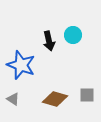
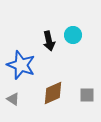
brown diamond: moved 2 px left, 6 px up; rotated 40 degrees counterclockwise
